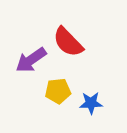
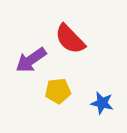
red semicircle: moved 2 px right, 3 px up
blue star: moved 11 px right; rotated 15 degrees clockwise
